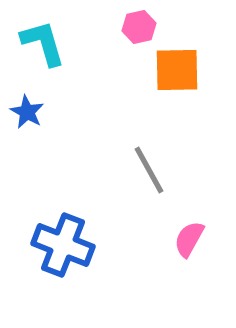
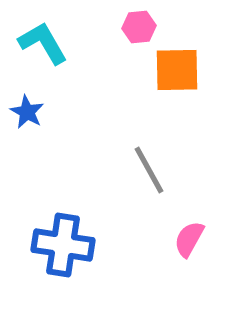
pink hexagon: rotated 8 degrees clockwise
cyan L-shape: rotated 14 degrees counterclockwise
blue cross: rotated 12 degrees counterclockwise
